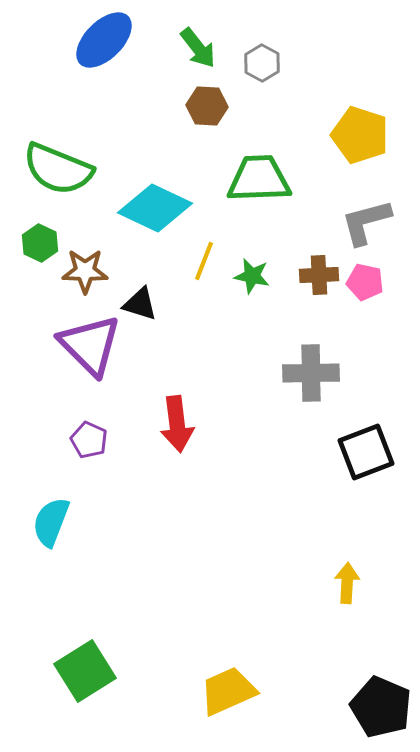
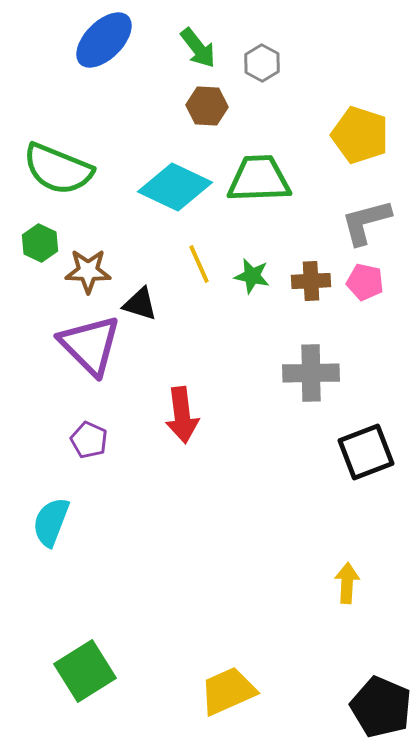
cyan diamond: moved 20 px right, 21 px up
yellow line: moved 5 px left, 3 px down; rotated 45 degrees counterclockwise
brown star: moved 3 px right
brown cross: moved 8 px left, 6 px down
red arrow: moved 5 px right, 9 px up
